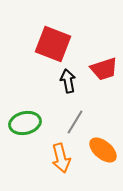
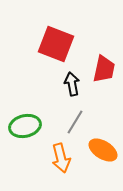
red square: moved 3 px right
red trapezoid: rotated 60 degrees counterclockwise
black arrow: moved 4 px right, 3 px down
green ellipse: moved 3 px down
orange ellipse: rotated 8 degrees counterclockwise
